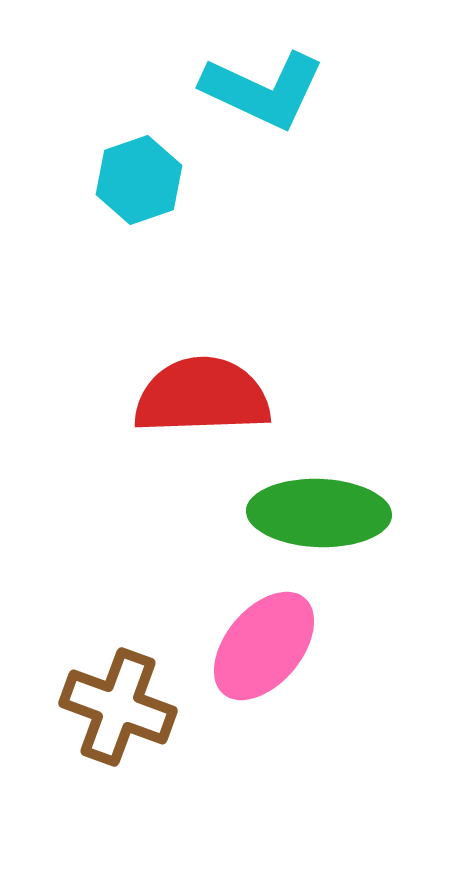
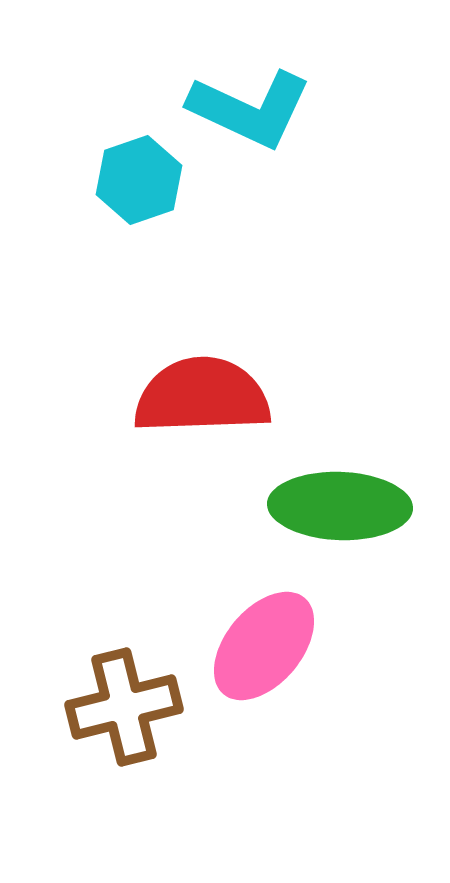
cyan L-shape: moved 13 px left, 19 px down
green ellipse: moved 21 px right, 7 px up
brown cross: moved 6 px right; rotated 34 degrees counterclockwise
